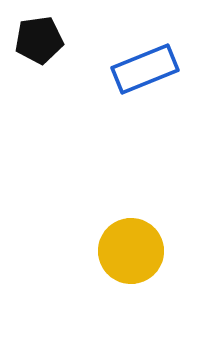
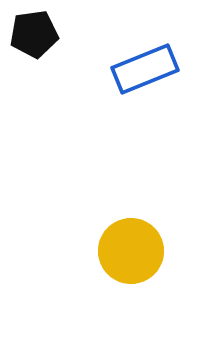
black pentagon: moved 5 px left, 6 px up
